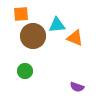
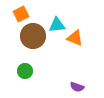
orange square: rotated 21 degrees counterclockwise
